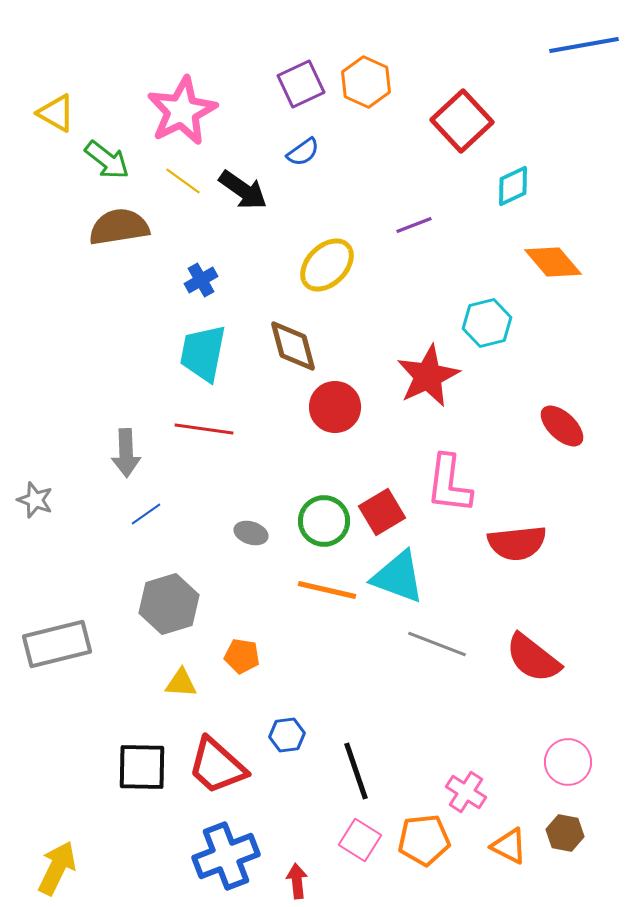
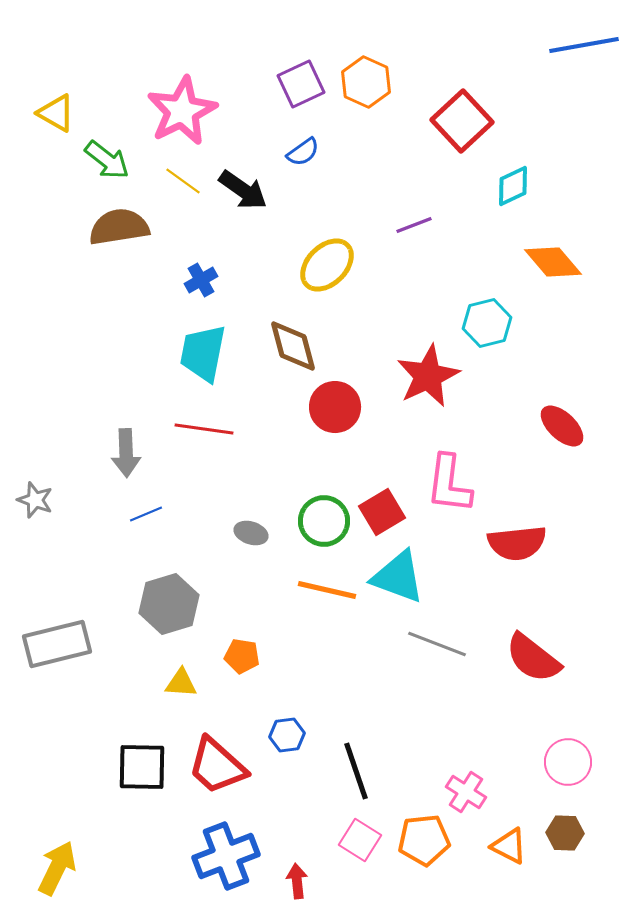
blue line at (146, 514): rotated 12 degrees clockwise
brown hexagon at (565, 833): rotated 9 degrees counterclockwise
